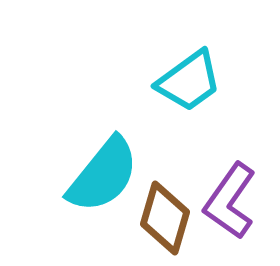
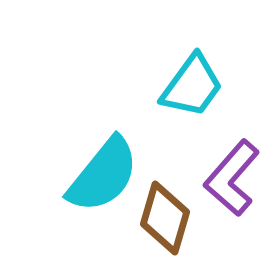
cyan trapezoid: moved 3 px right, 5 px down; rotated 18 degrees counterclockwise
purple L-shape: moved 2 px right, 23 px up; rotated 6 degrees clockwise
